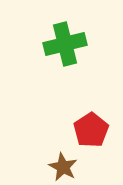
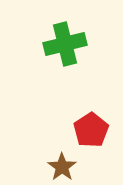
brown star: moved 1 px left; rotated 8 degrees clockwise
